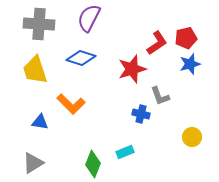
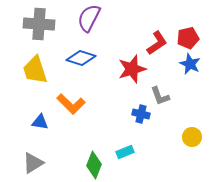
red pentagon: moved 2 px right
blue star: rotated 30 degrees counterclockwise
green diamond: moved 1 px right, 1 px down
